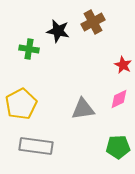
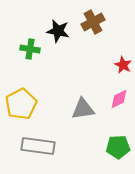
green cross: moved 1 px right
gray rectangle: moved 2 px right
